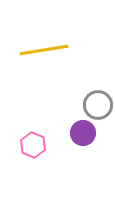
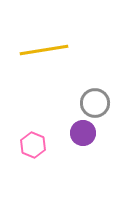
gray circle: moved 3 px left, 2 px up
